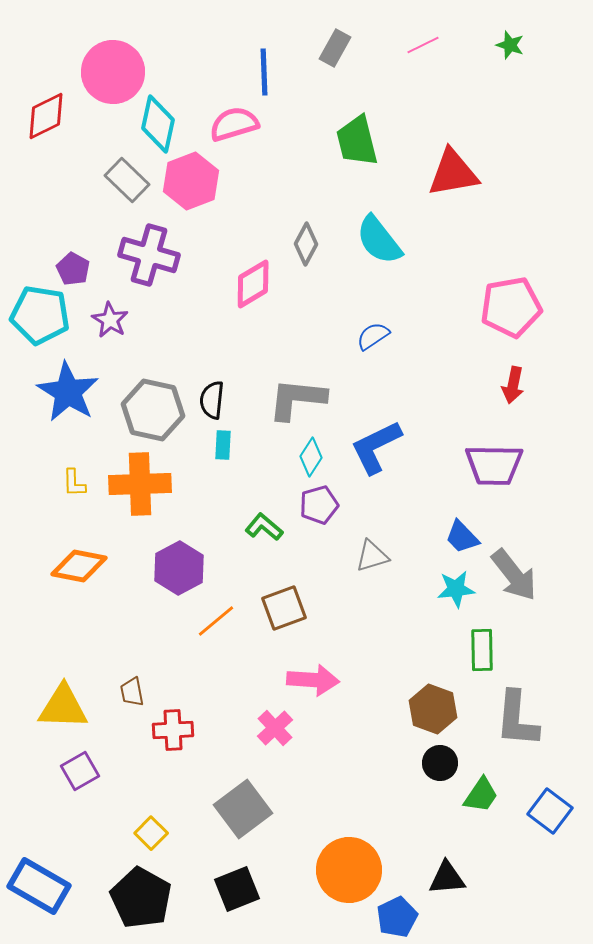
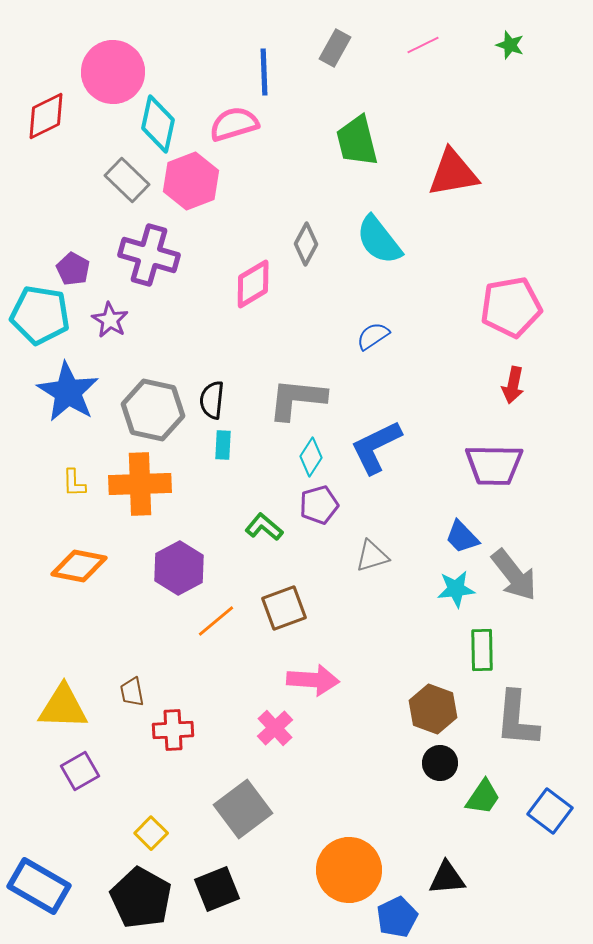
green trapezoid at (481, 795): moved 2 px right, 2 px down
black square at (237, 889): moved 20 px left
